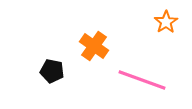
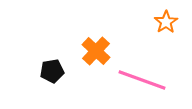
orange cross: moved 2 px right, 5 px down; rotated 8 degrees clockwise
black pentagon: rotated 20 degrees counterclockwise
